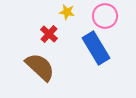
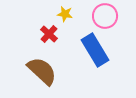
yellow star: moved 2 px left, 2 px down
blue rectangle: moved 1 px left, 2 px down
brown semicircle: moved 2 px right, 4 px down
